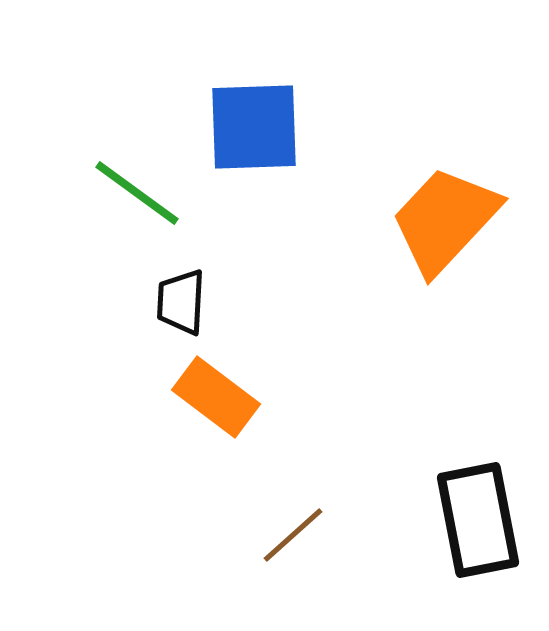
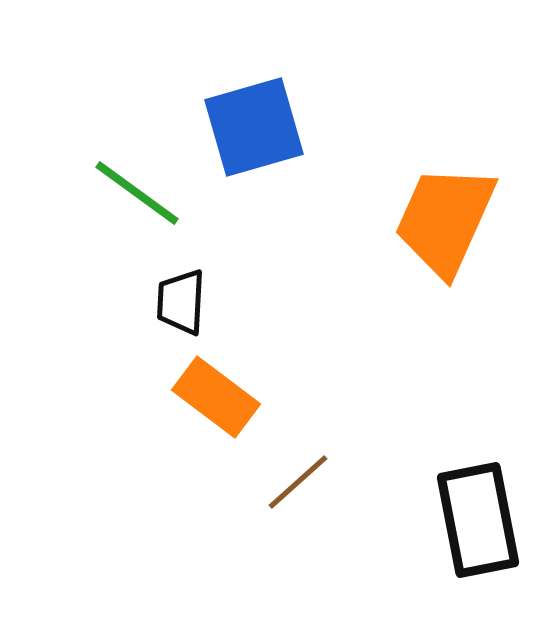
blue square: rotated 14 degrees counterclockwise
orange trapezoid: rotated 19 degrees counterclockwise
brown line: moved 5 px right, 53 px up
